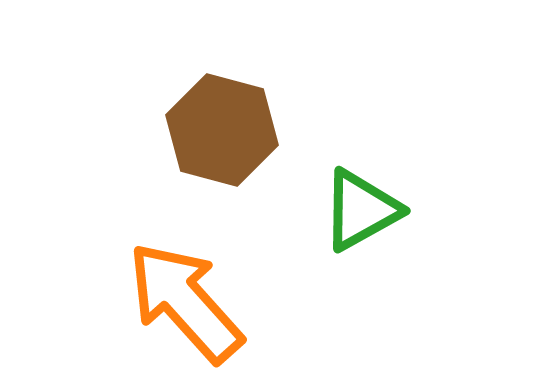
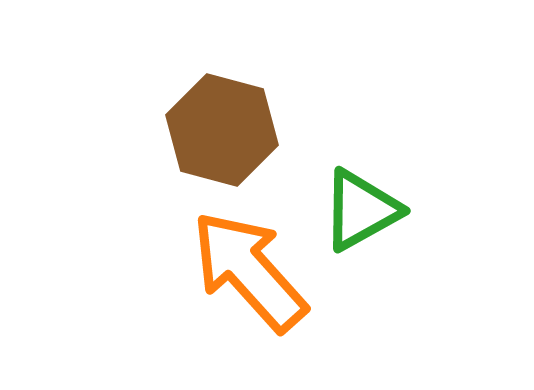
orange arrow: moved 64 px right, 31 px up
